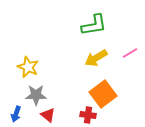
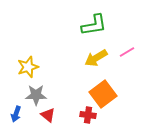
pink line: moved 3 px left, 1 px up
yellow star: rotated 30 degrees clockwise
